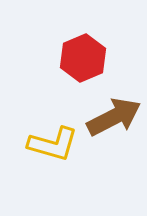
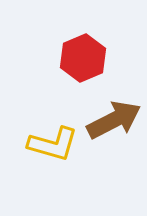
brown arrow: moved 3 px down
